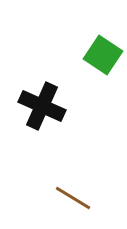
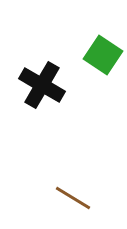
black cross: moved 21 px up; rotated 6 degrees clockwise
